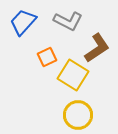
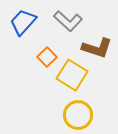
gray L-shape: rotated 16 degrees clockwise
brown L-shape: rotated 52 degrees clockwise
orange square: rotated 18 degrees counterclockwise
yellow square: moved 1 px left
